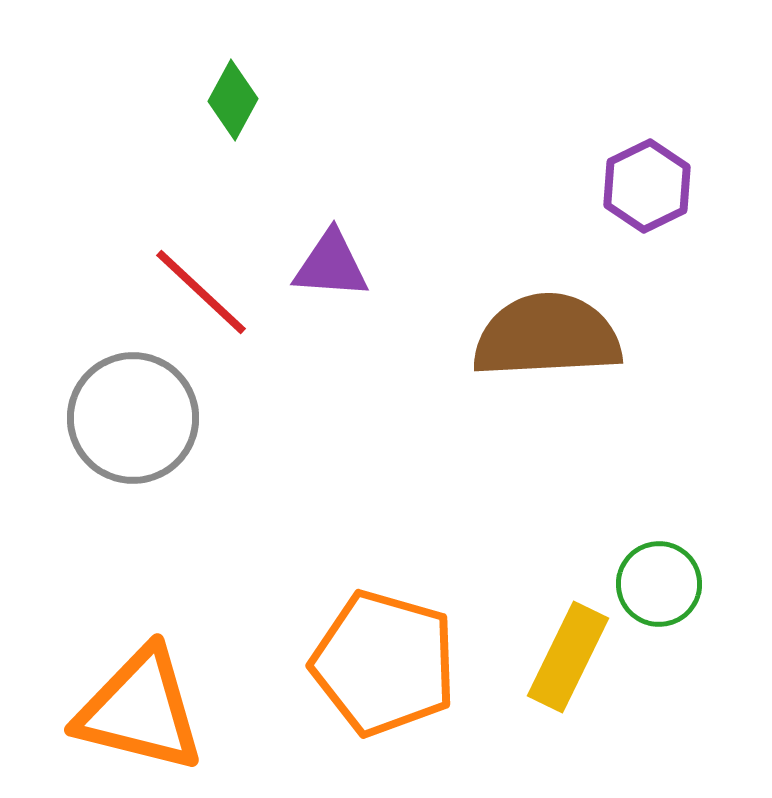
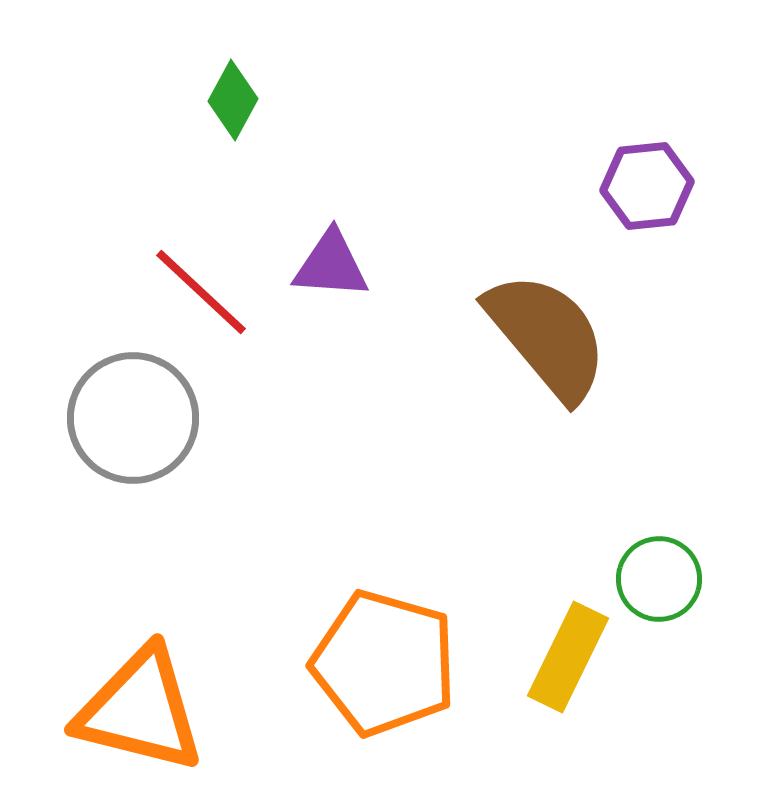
purple hexagon: rotated 20 degrees clockwise
brown semicircle: rotated 53 degrees clockwise
green circle: moved 5 px up
